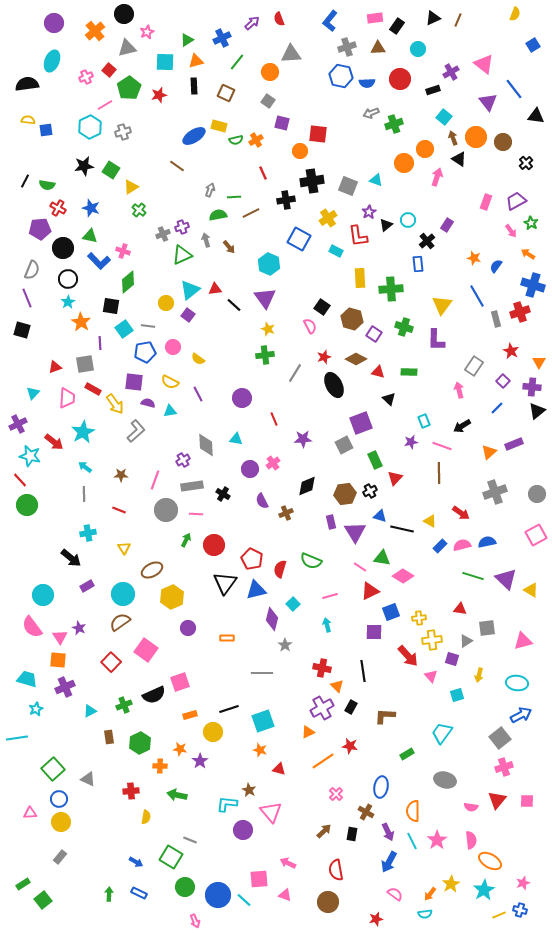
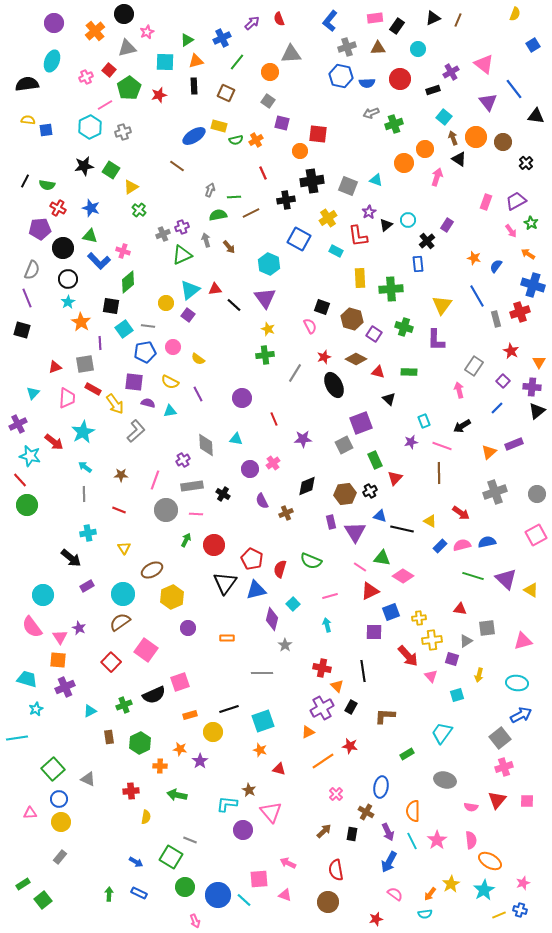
black square at (322, 307): rotated 14 degrees counterclockwise
